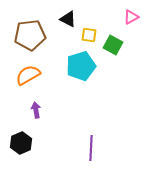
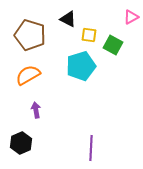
brown pentagon: rotated 24 degrees clockwise
